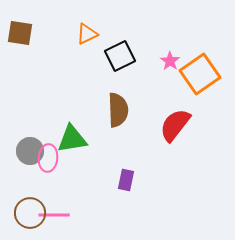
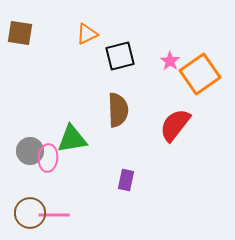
black square: rotated 12 degrees clockwise
